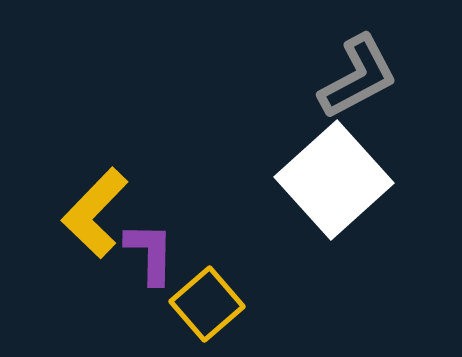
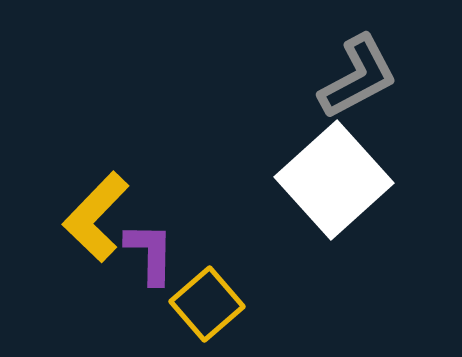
yellow L-shape: moved 1 px right, 4 px down
